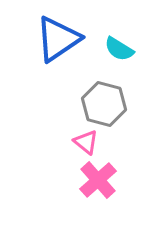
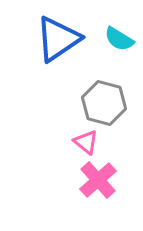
cyan semicircle: moved 10 px up
gray hexagon: moved 1 px up
